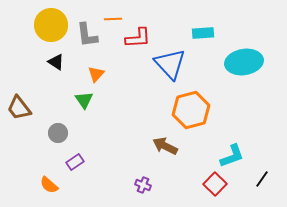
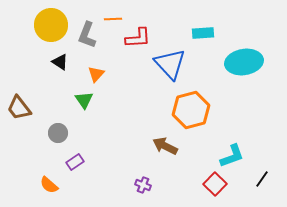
gray L-shape: rotated 28 degrees clockwise
black triangle: moved 4 px right
